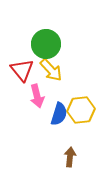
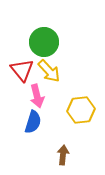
green circle: moved 2 px left, 2 px up
yellow arrow: moved 2 px left, 1 px down
blue semicircle: moved 26 px left, 8 px down
brown arrow: moved 7 px left, 2 px up
